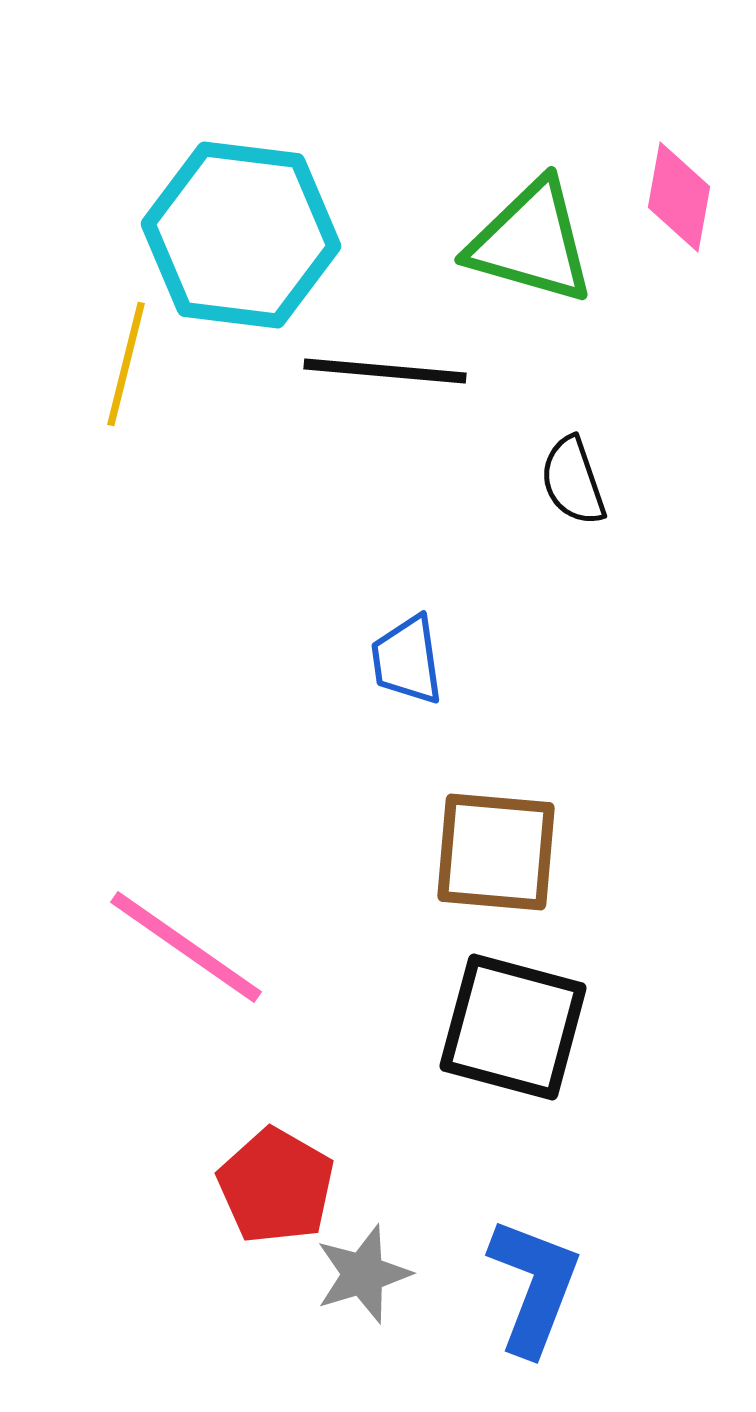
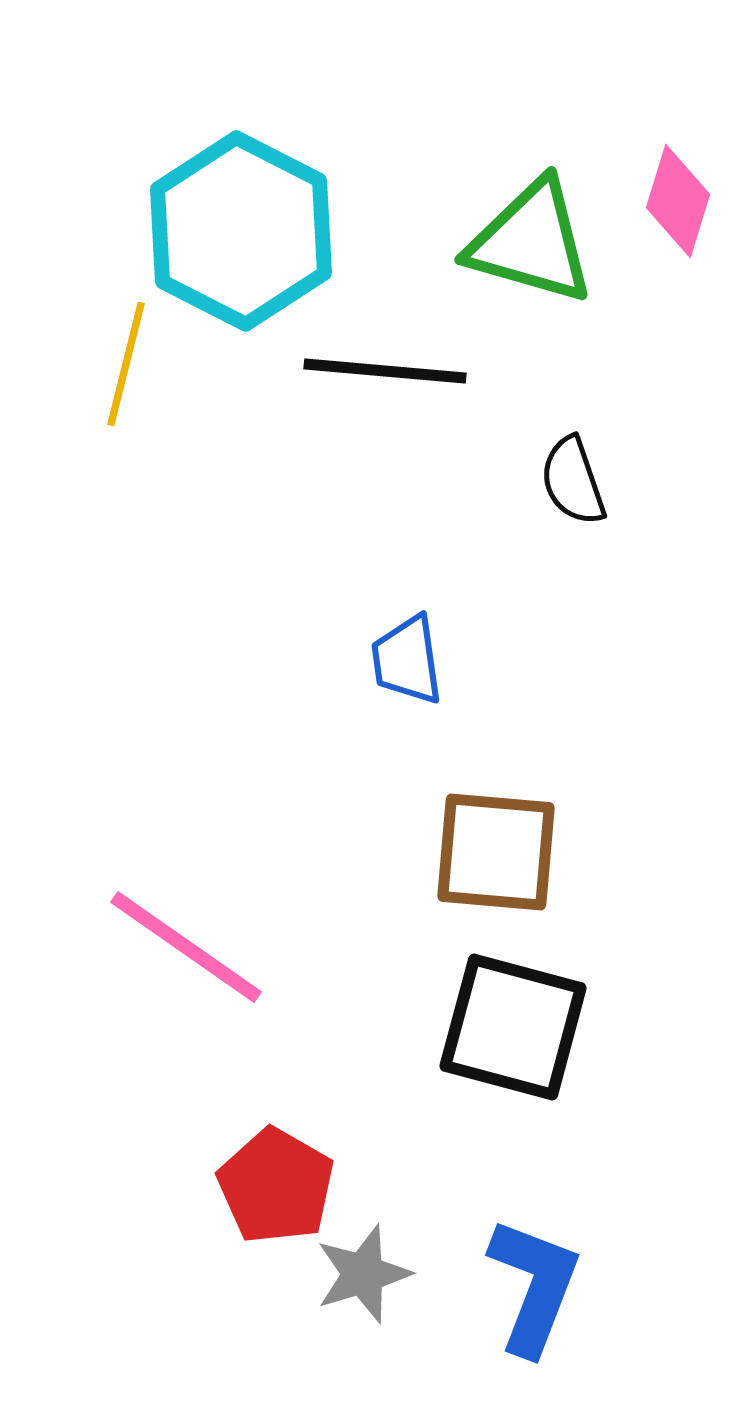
pink diamond: moved 1 px left, 4 px down; rotated 7 degrees clockwise
cyan hexagon: moved 4 px up; rotated 20 degrees clockwise
